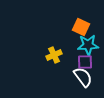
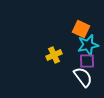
orange square: moved 2 px down
cyan star: rotated 10 degrees counterclockwise
purple square: moved 2 px right, 1 px up
